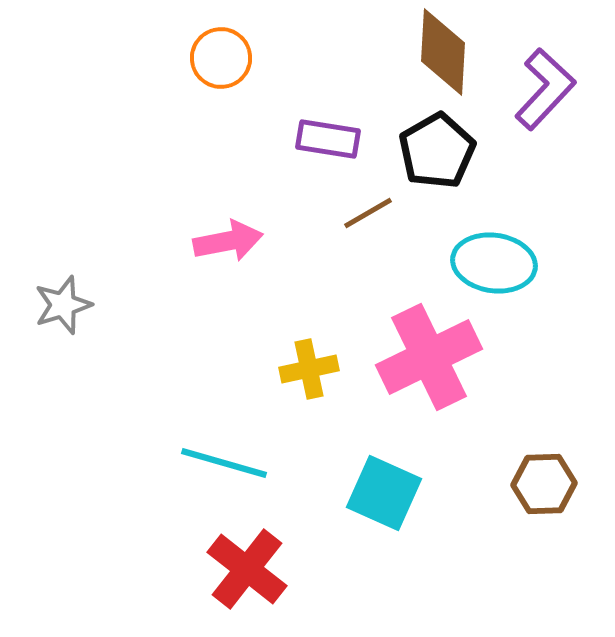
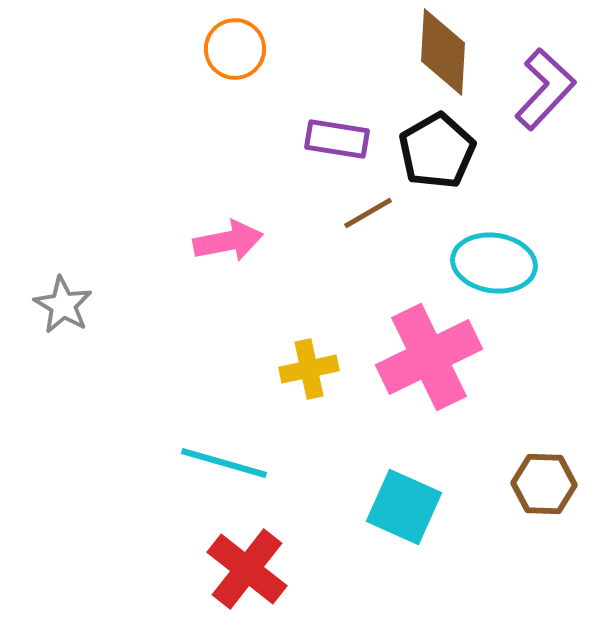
orange circle: moved 14 px right, 9 px up
purple rectangle: moved 9 px right
gray star: rotated 24 degrees counterclockwise
brown hexagon: rotated 4 degrees clockwise
cyan square: moved 20 px right, 14 px down
